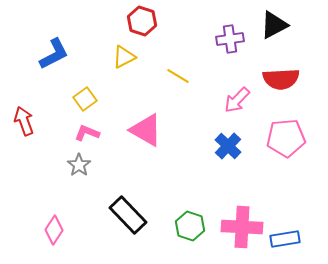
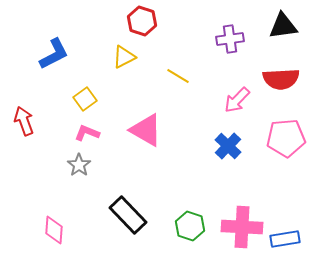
black triangle: moved 9 px right, 1 px down; rotated 20 degrees clockwise
pink diamond: rotated 28 degrees counterclockwise
